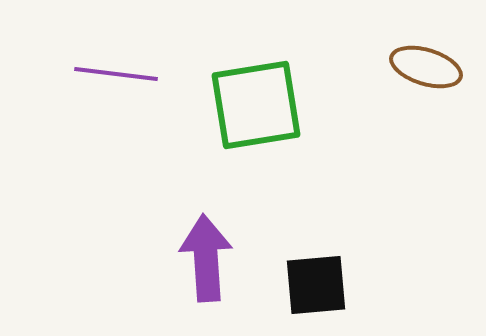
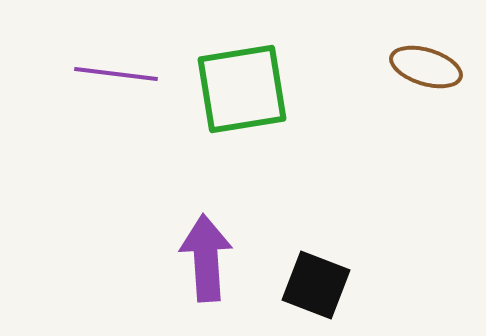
green square: moved 14 px left, 16 px up
black square: rotated 26 degrees clockwise
